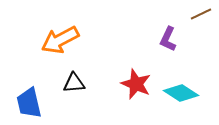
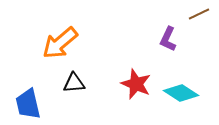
brown line: moved 2 px left
orange arrow: moved 3 px down; rotated 12 degrees counterclockwise
blue trapezoid: moved 1 px left, 1 px down
